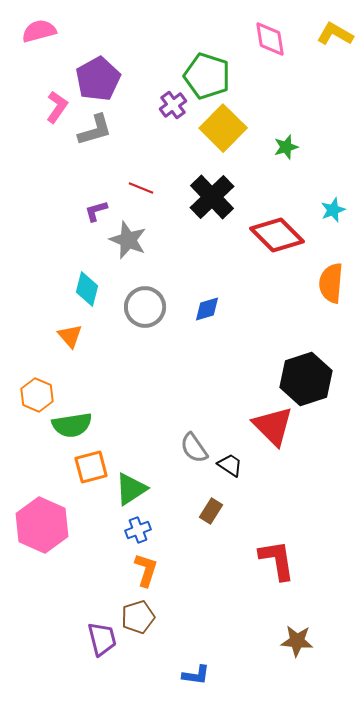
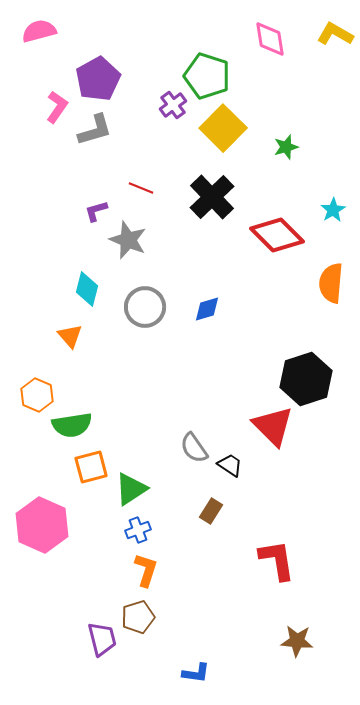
cyan star: rotated 10 degrees counterclockwise
blue L-shape: moved 2 px up
